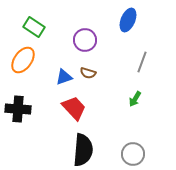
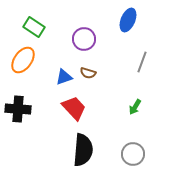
purple circle: moved 1 px left, 1 px up
green arrow: moved 8 px down
